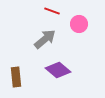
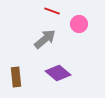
purple diamond: moved 3 px down
